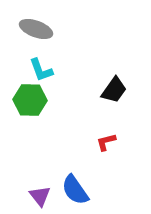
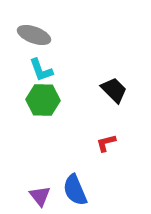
gray ellipse: moved 2 px left, 6 px down
black trapezoid: rotated 80 degrees counterclockwise
green hexagon: moved 13 px right
red L-shape: moved 1 px down
blue semicircle: rotated 12 degrees clockwise
